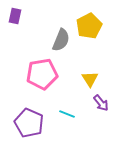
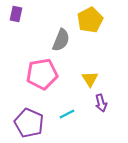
purple rectangle: moved 1 px right, 2 px up
yellow pentagon: moved 1 px right, 6 px up
purple arrow: rotated 24 degrees clockwise
cyan line: rotated 49 degrees counterclockwise
